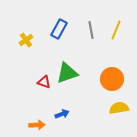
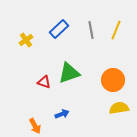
blue rectangle: rotated 18 degrees clockwise
green triangle: moved 2 px right
orange circle: moved 1 px right, 1 px down
orange arrow: moved 2 px left, 1 px down; rotated 63 degrees clockwise
